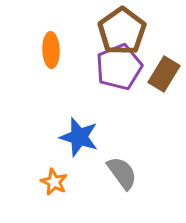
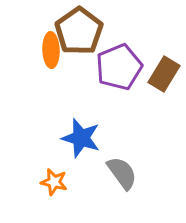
brown pentagon: moved 43 px left
blue star: moved 2 px right, 1 px down
orange star: rotated 12 degrees counterclockwise
